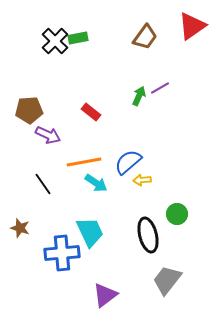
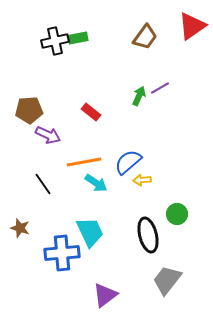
black cross: rotated 32 degrees clockwise
